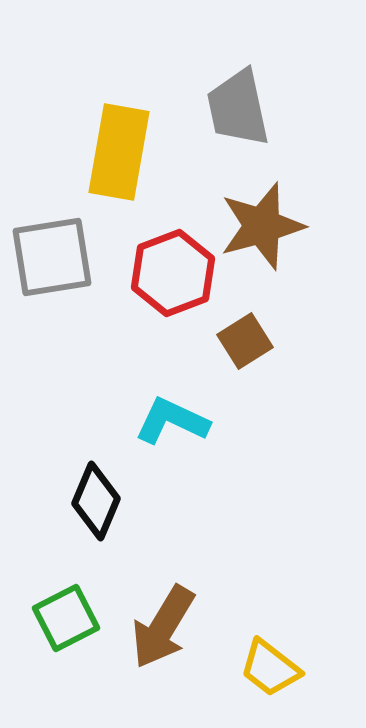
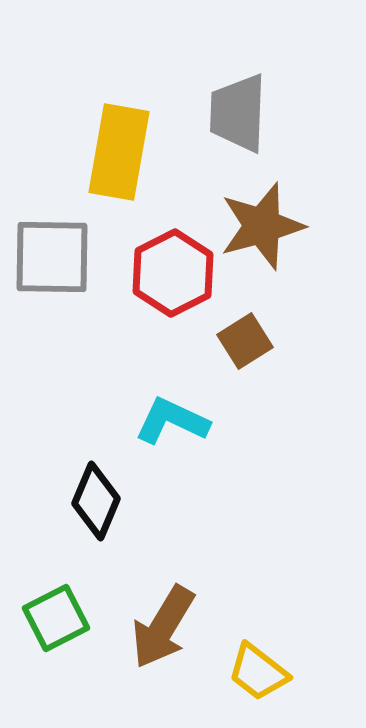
gray trapezoid: moved 5 px down; rotated 14 degrees clockwise
gray square: rotated 10 degrees clockwise
red hexagon: rotated 6 degrees counterclockwise
green square: moved 10 px left
yellow trapezoid: moved 12 px left, 4 px down
